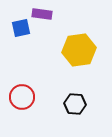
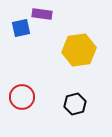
black hexagon: rotated 20 degrees counterclockwise
